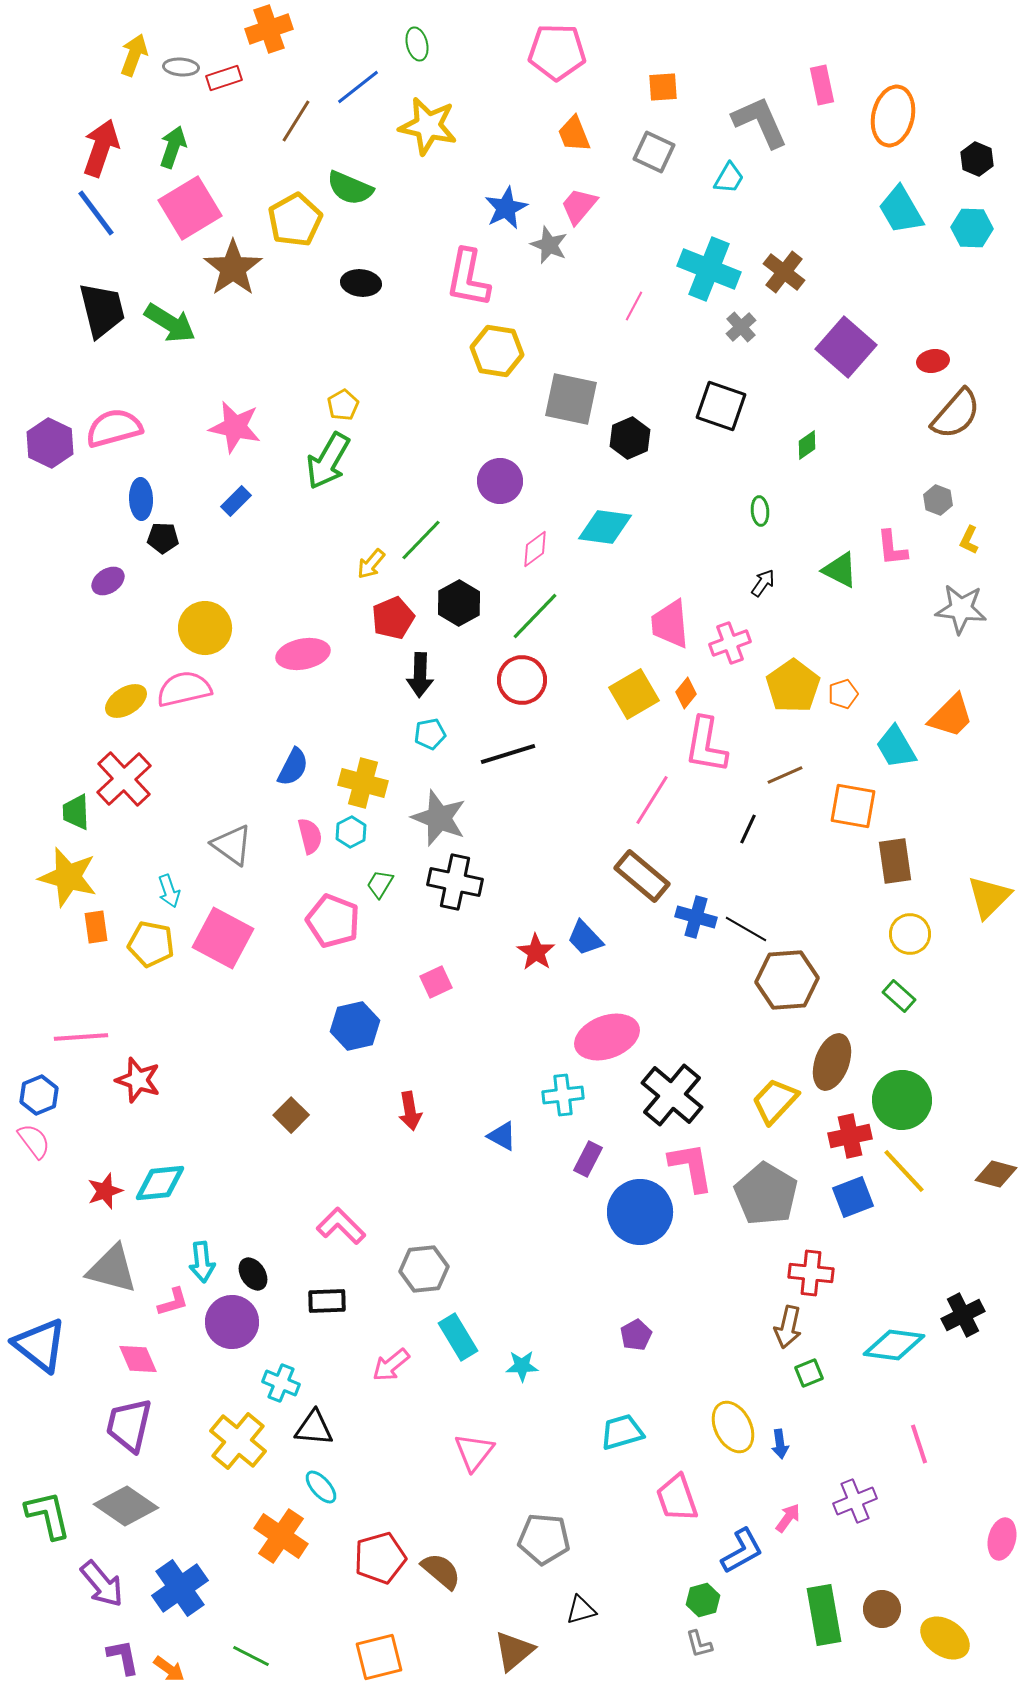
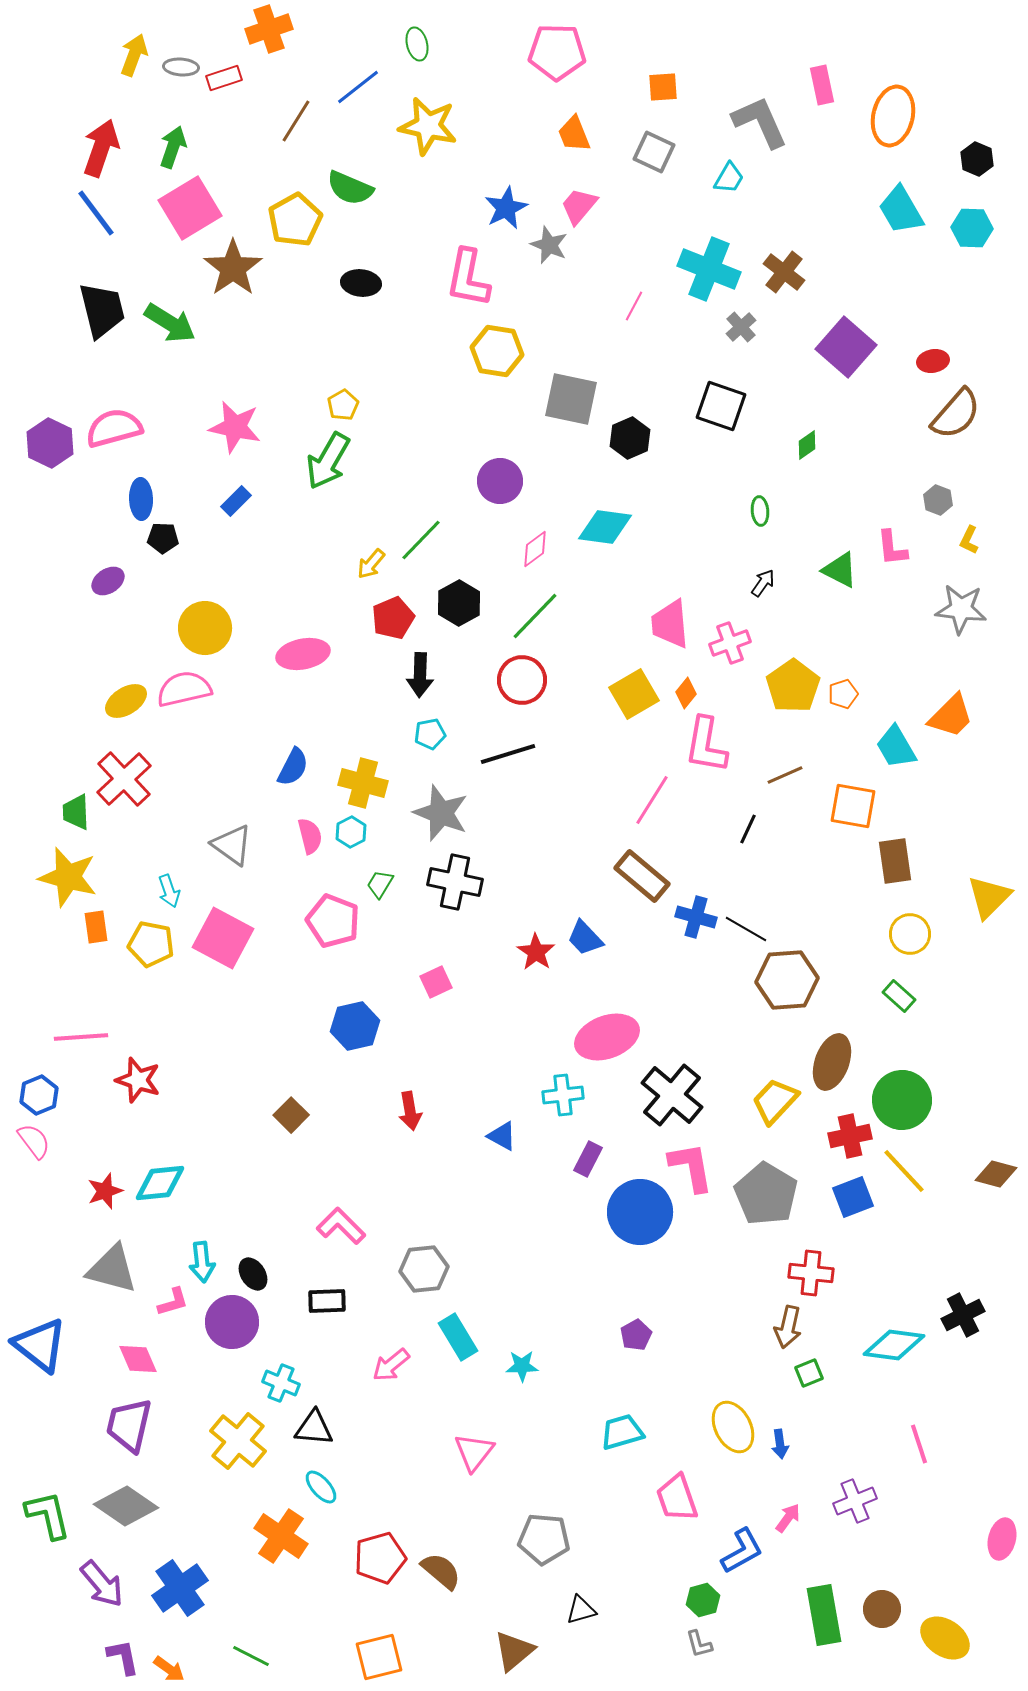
gray star at (439, 818): moved 2 px right, 5 px up
